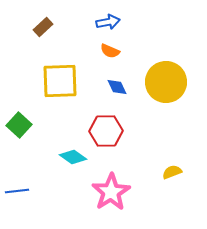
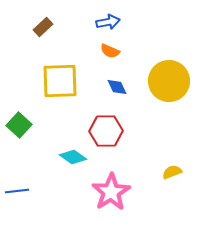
yellow circle: moved 3 px right, 1 px up
